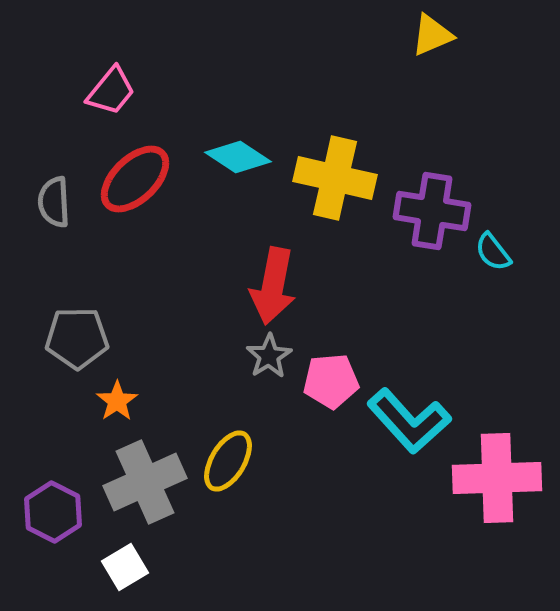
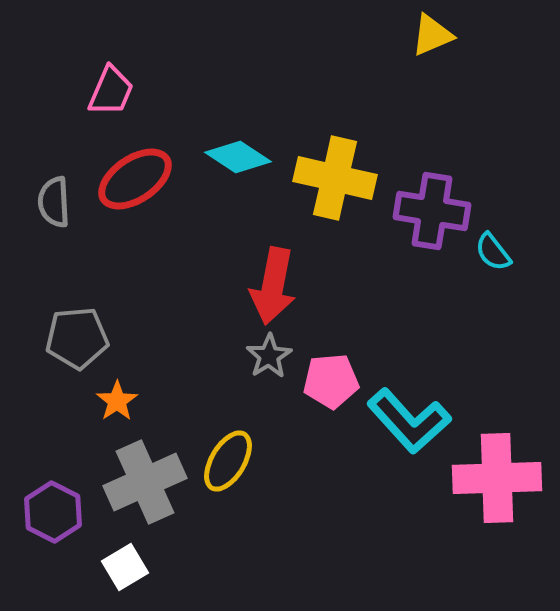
pink trapezoid: rotated 16 degrees counterclockwise
red ellipse: rotated 10 degrees clockwise
gray pentagon: rotated 4 degrees counterclockwise
